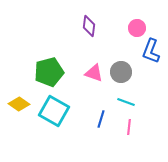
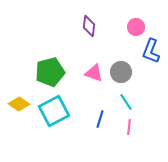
pink circle: moved 1 px left, 1 px up
green pentagon: moved 1 px right
cyan line: rotated 36 degrees clockwise
cyan square: rotated 32 degrees clockwise
blue line: moved 1 px left
